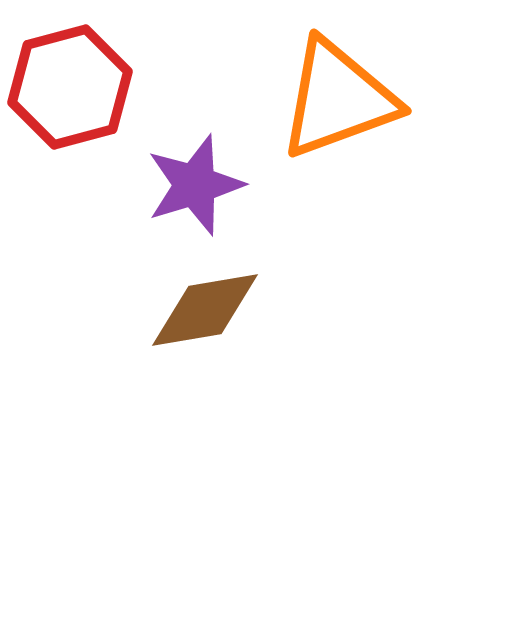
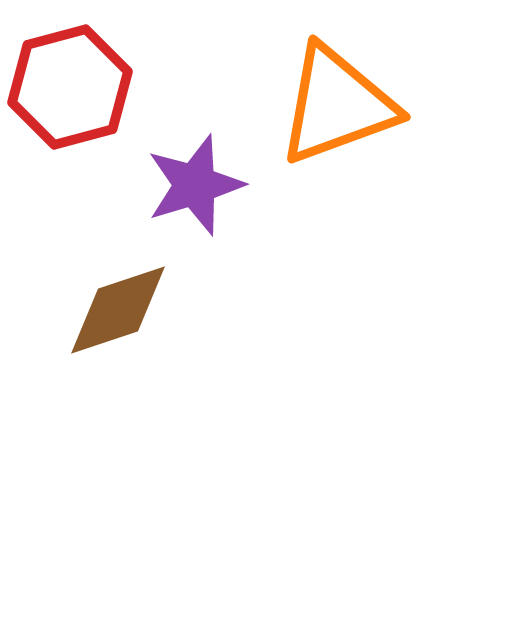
orange triangle: moved 1 px left, 6 px down
brown diamond: moved 87 px left; rotated 9 degrees counterclockwise
